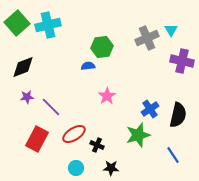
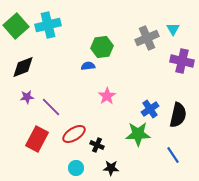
green square: moved 1 px left, 3 px down
cyan triangle: moved 2 px right, 1 px up
green star: moved 1 px up; rotated 15 degrees clockwise
